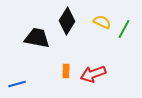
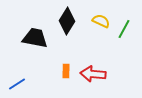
yellow semicircle: moved 1 px left, 1 px up
black trapezoid: moved 2 px left
red arrow: rotated 25 degrees clockwise
blue line: rotated 18 degrees counterclockwise
